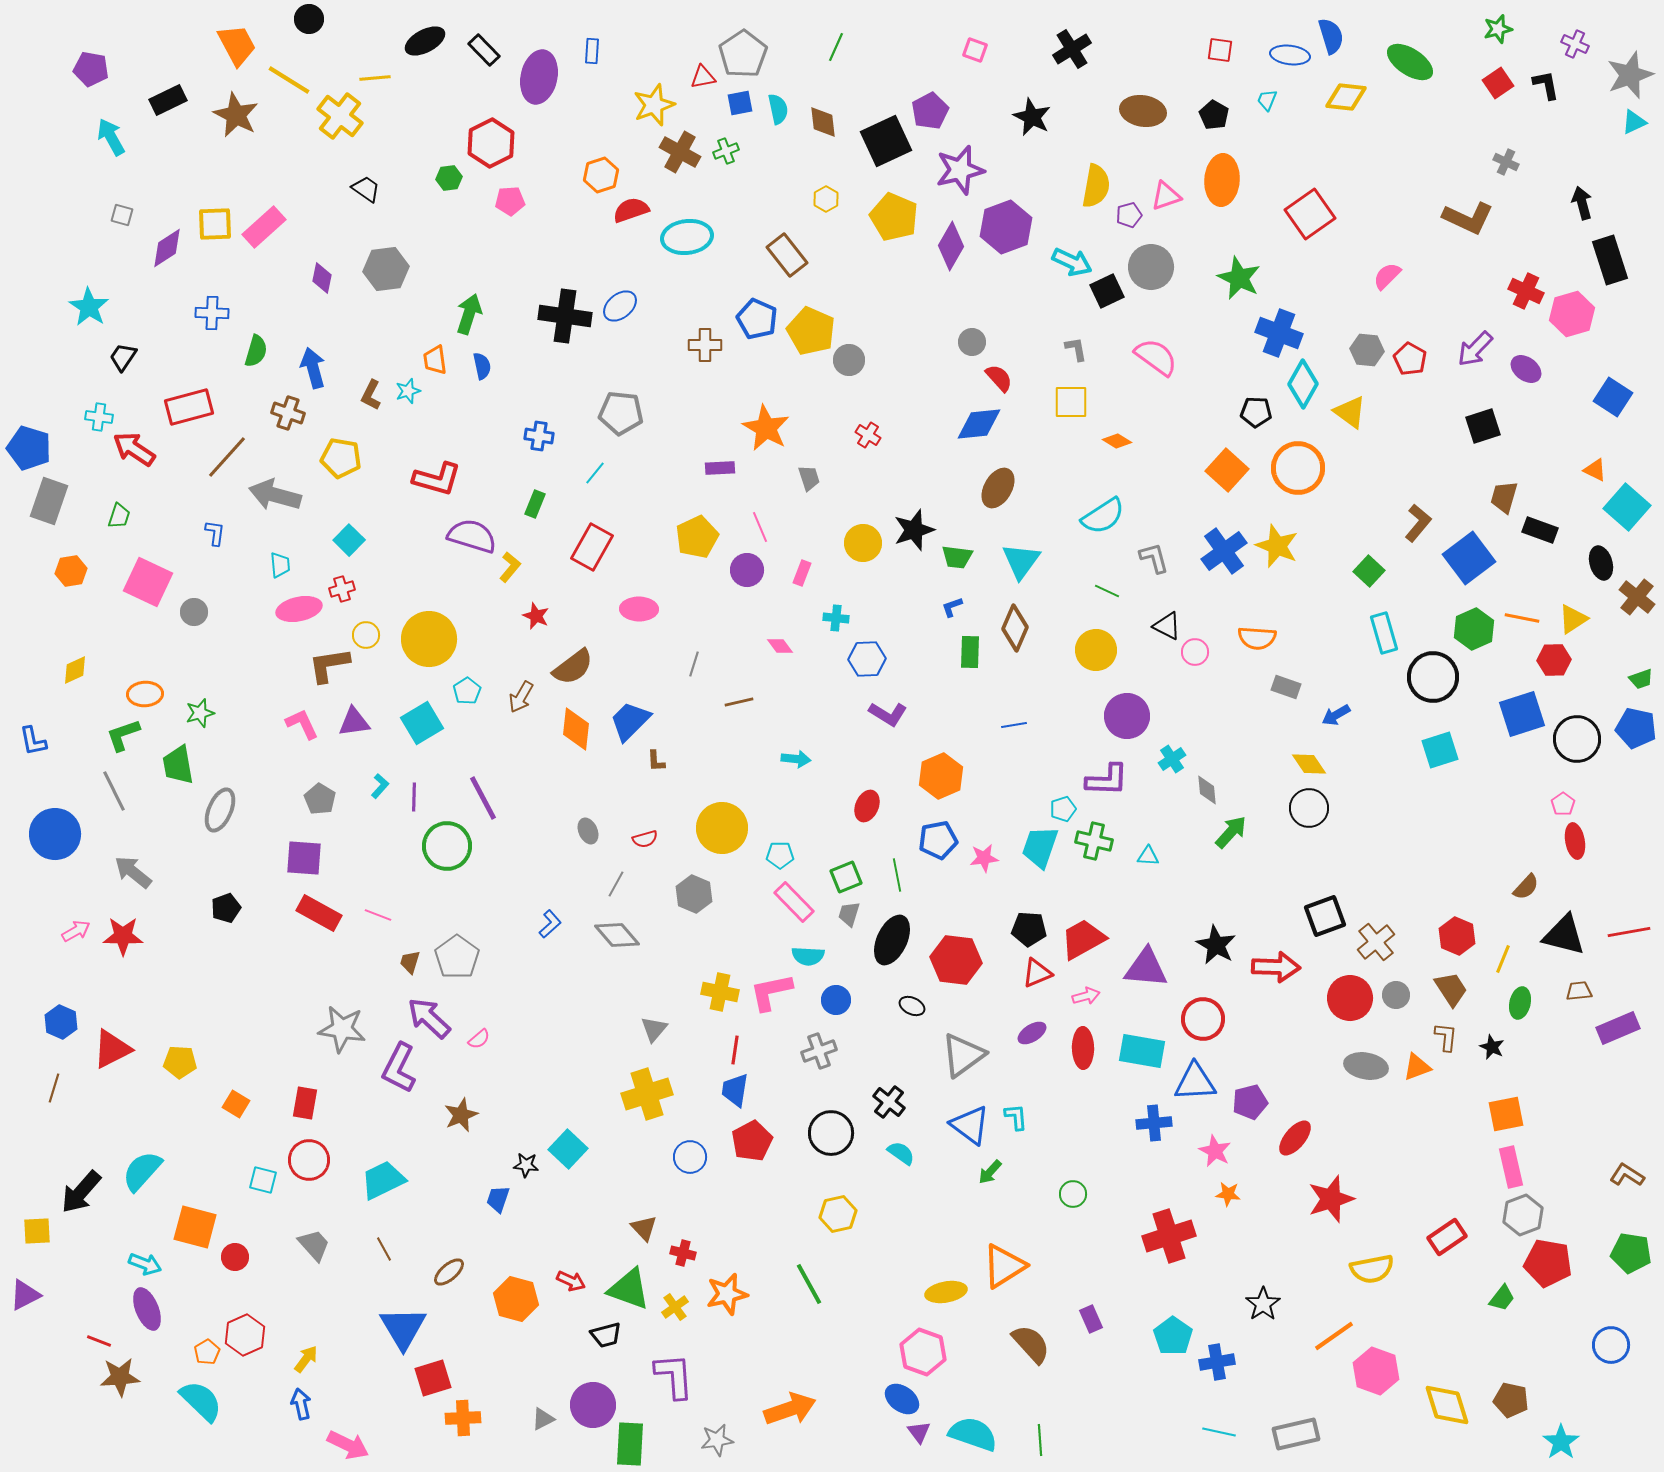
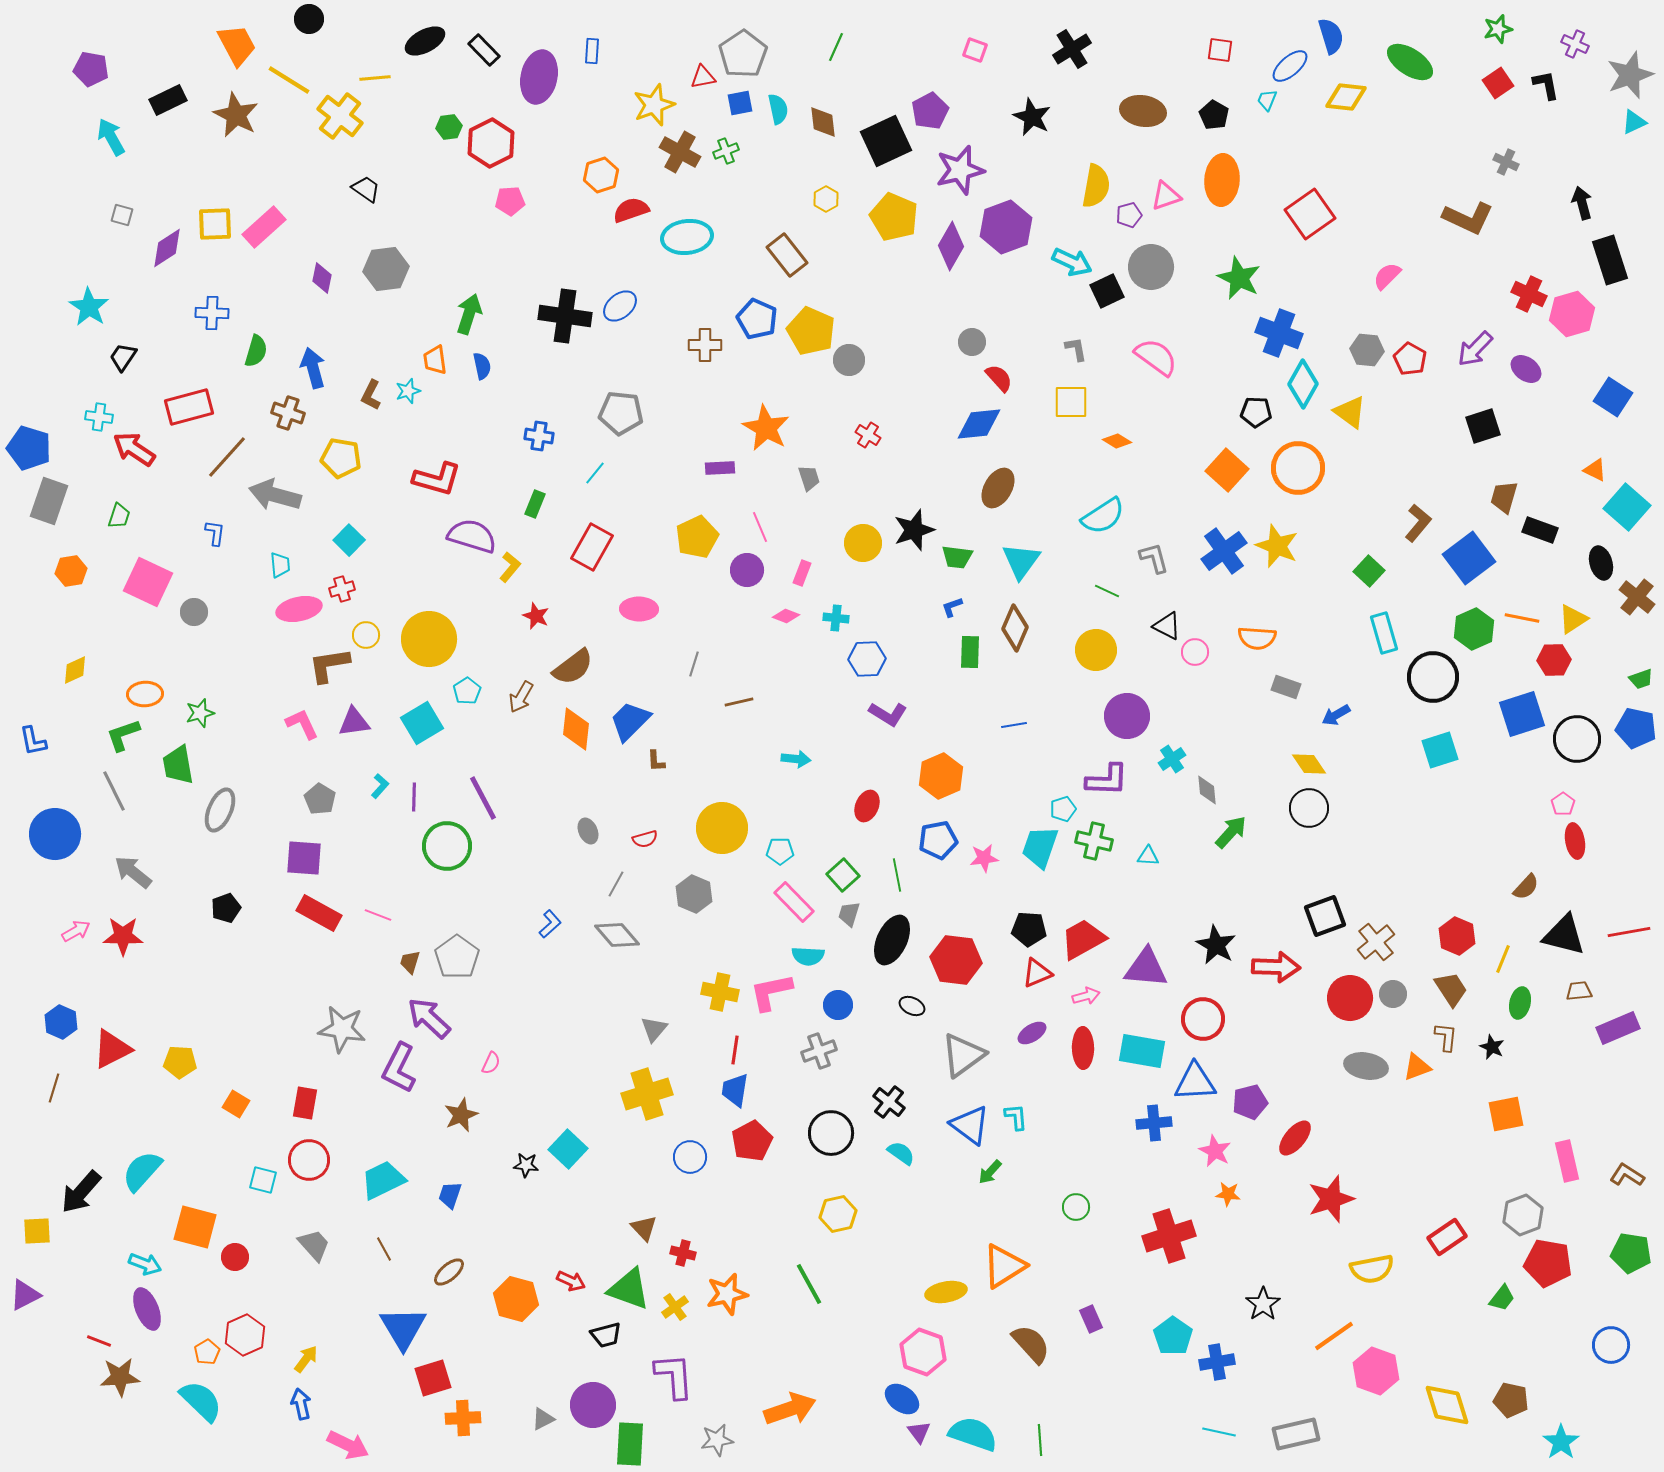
blue ellipse at (1290, 55): moved 11 px down; rotated 48 degrees counterclockwise
green hexagon at (449, 178): moved 51 px up
red cross at (1526, 291): moved 3 px right, 3 px down
pink diamond at (780, 646): moved 6 px right, 30 px up; rotated 32 degrees counterclockwise
cyan pentagon at (780, 855): moved 4 px up
green square at (846, 877): moved 3 px left, 2 px up; rotated 20 degrees counterclockwise
gray circle at (1396, 995): moved 3 px left, 1 px up
blue circle at (836, 1000): moved 2 px right, 5 px down
pink semicircle at (479, 1039): moved 12 px right, 24 px down; rotated 25 degrees counterclockwise
pink rectangle at (1511, 1167): moved 56 px right, 6 px up
green circle at (1073, 1194): moved 3 px right, 13 px down
blue trapezoid at (498, 1199): moved 48 px left, 4 px up
